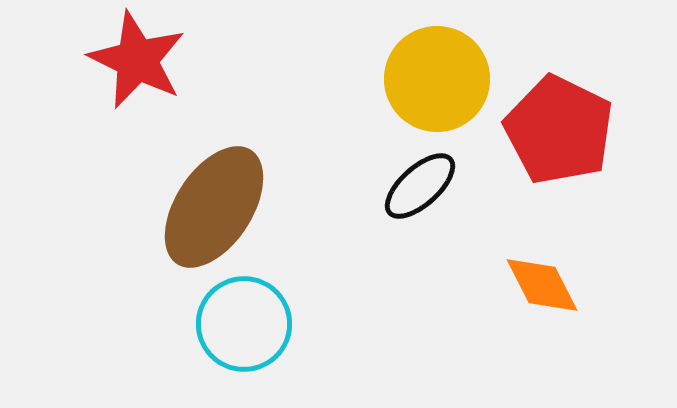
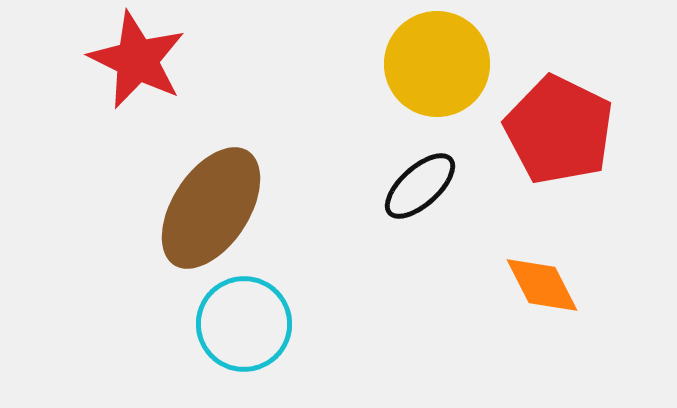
yellow circle: moved 15 px up
brown ellipse: moved 3 px left, 1 px down
